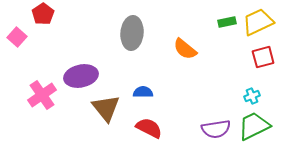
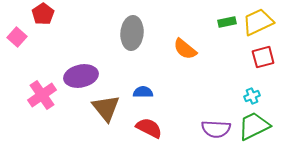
purple semicircle: rotated 12 degrees clockwise
